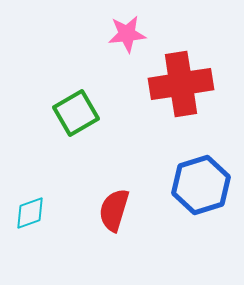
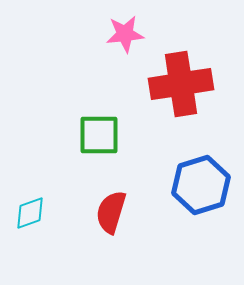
pink star: moved 2 px left
green square: moved 23 px right, 22 px down; rotated 30 degrees clockwise
red semicircle: moved 3 px left, 2 px down
